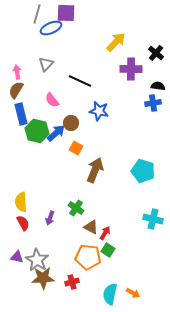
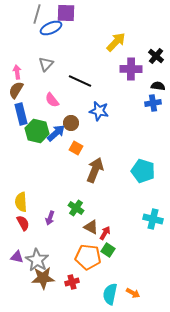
black cross: moved 3 px down
